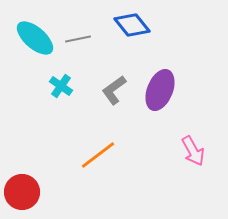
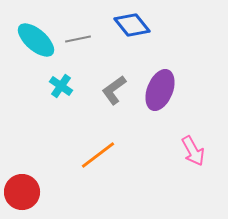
cyan ellipse: moved 1 px right, 2 px down
